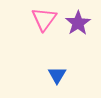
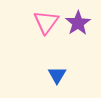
pink triangle: moved 2 px right, 3 px down
